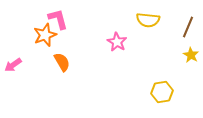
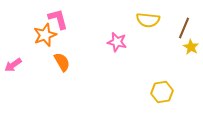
brown line: moved 4 px left, 1 px down
pink star: rotated 18 degrees counterclockwise
yellow star: moved 8 px up
